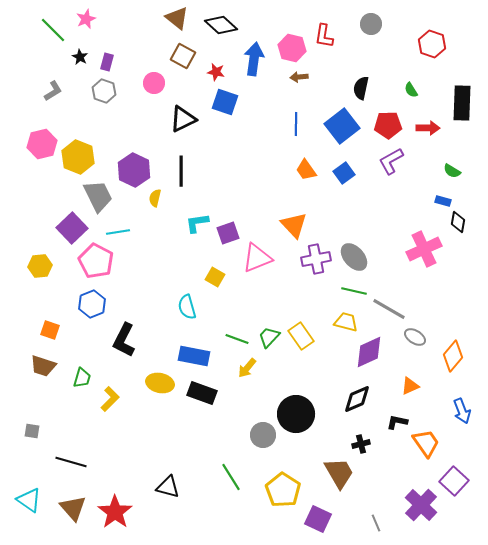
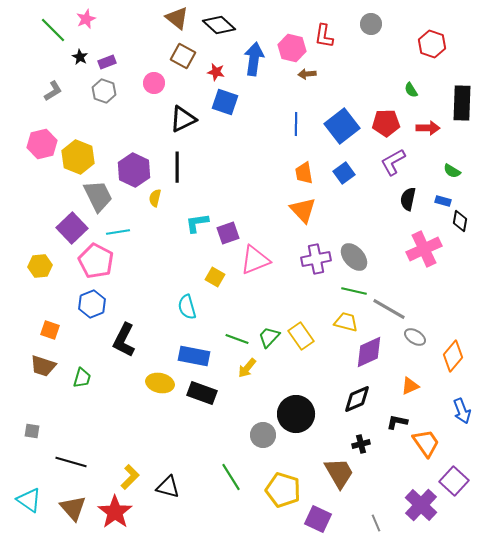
black diamond at (221, 25): moved 2 px left
purple rectangle at (107, 62): rotated 54 degrees clockwise
brown arrow at (299, 77): moved 8 px right, 3 px up
black semicircle at (361, 88): moved 47 px right, 111 px down
red pentagon at (388, 125): moved 2 px left, 2 px up
purple L-shape at (391, 161): moved 2 px right, 1 px down
orange trapezoid at (306, 170): moved 2 px left, 3 px down; rotated 25 degrees clockwise
black line at (181, 171): moved 4 px left, 4 px up
black diamond at (458, 222): moved 2 px right, 1 px up
orange triangle at (294, 225): moved 9 px right, 15 px up
pink triangle at (257, 258): moved 2 px left, 2 px down
yellow L-shape at (110, 399): moved 20 px right, 78 px down
yellow pentagon at (283, 490): rotated 16 degrees counterclockwise
